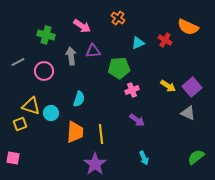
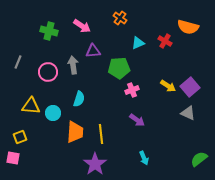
orange cross: moved 2 px right
orange semicircle: rotated 10 degrees counterclockwise
green cross: moved 3 px right, 4 px up
red cross: moved 1 px down
gray arrow: moved 2 px right, 9 px down
gray line: rotated 40 degrees counterclockwise
pink circle: moved 4 px right, 1 px down
purple square: moved 2 px left
yellow triangle: rotated 12 degrees counterclockwise
cyan circle: moved 2 px right
yellow square: moved 13 px down
green semicircle: moved 3 px right, 2 px down
